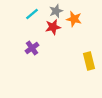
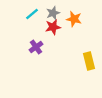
gray star: moved 3 px left, 2 px down
purple cross: moved 4 px right, 1 px up
